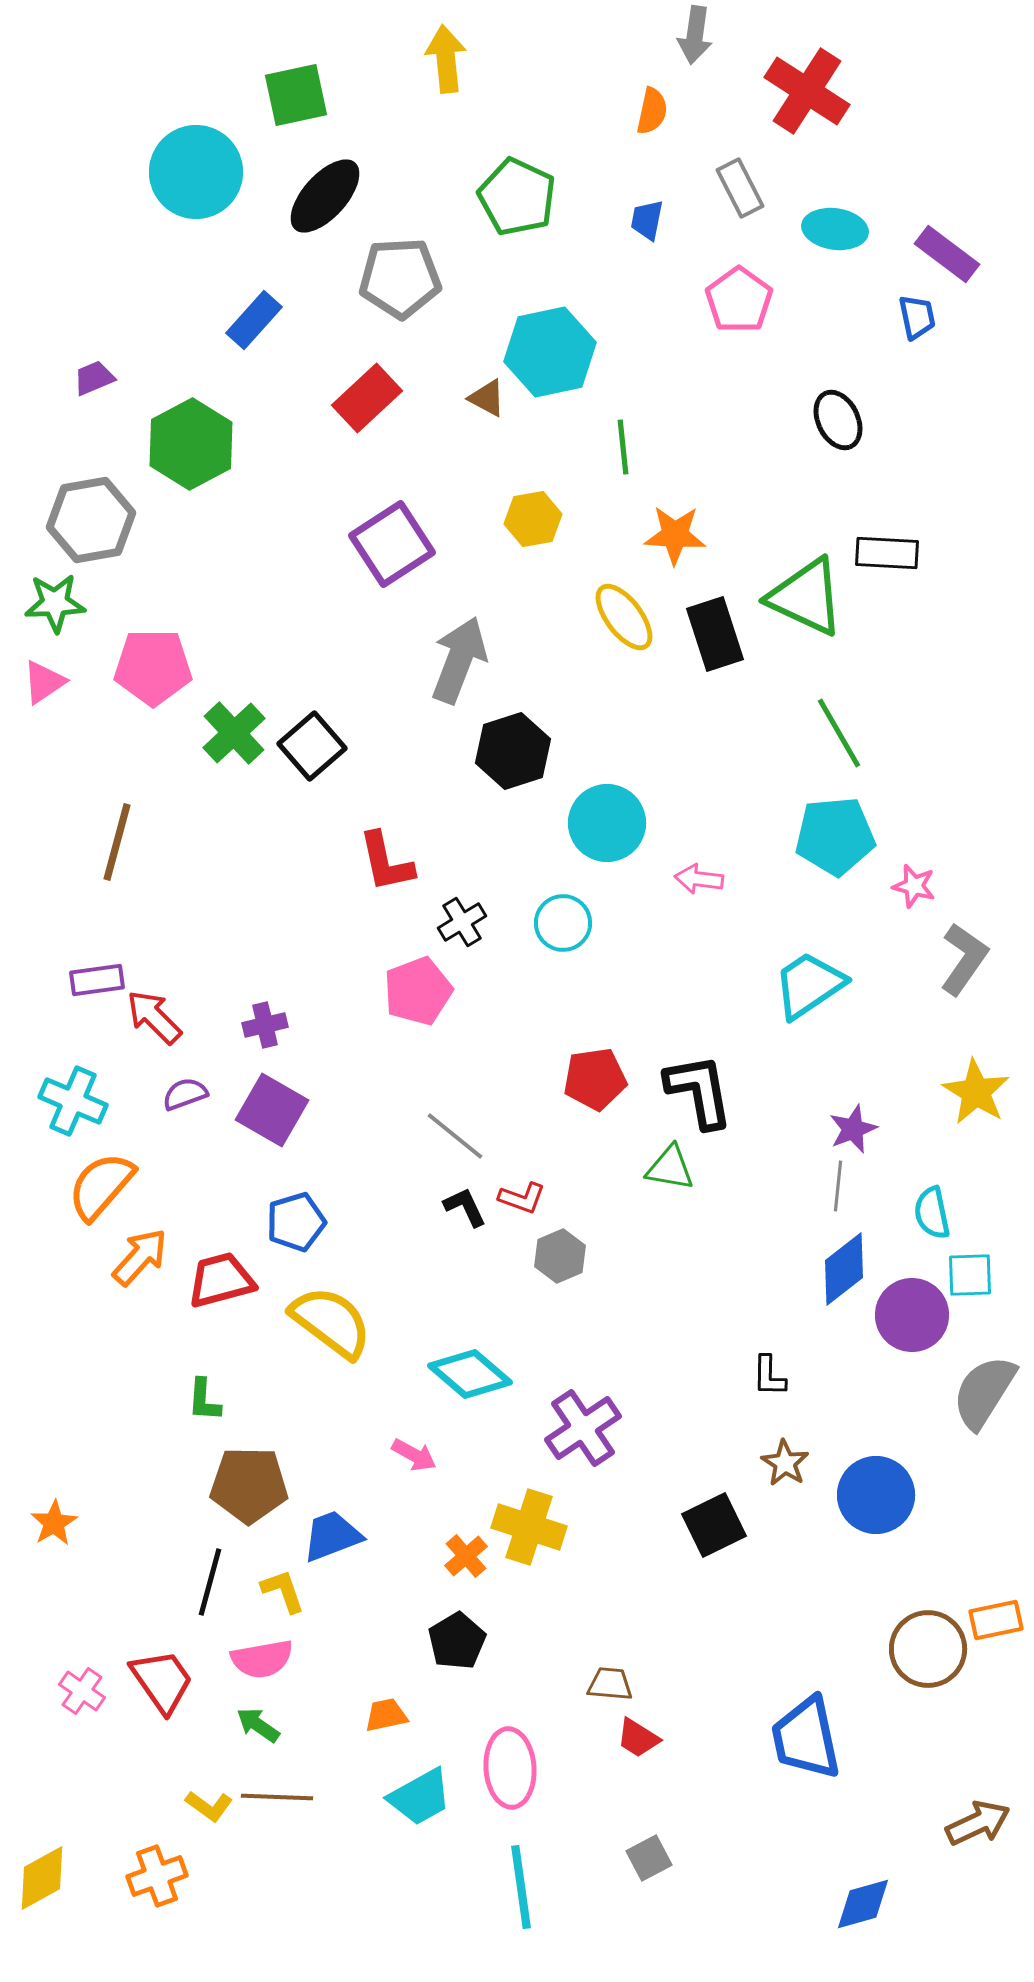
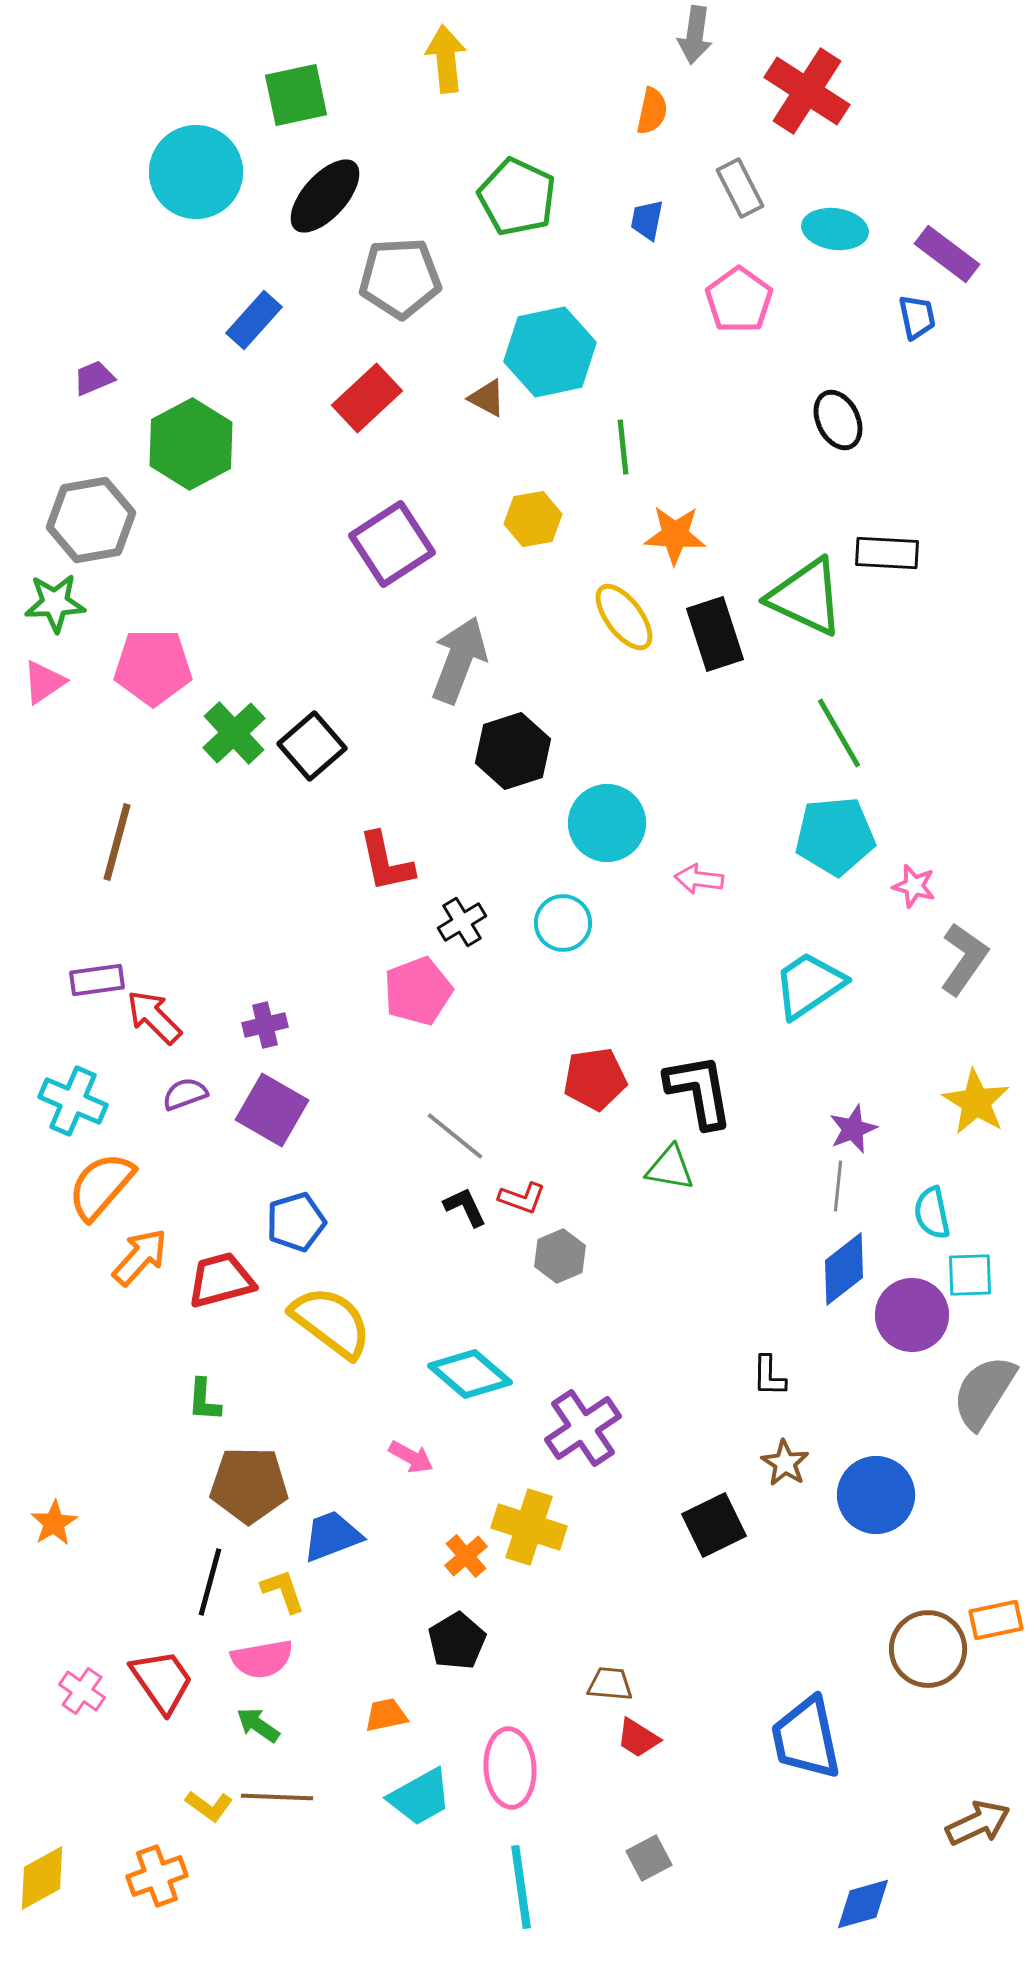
yellow star at (976, 1092): moved 10 px down
pink arrow at (414, 1455): moved 3 px left, 2 px down
